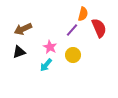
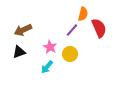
brown arrow: moved 1 px down
yellow circle: moved 3 px left, 1 px up
cyan arrow: moved 1 px right, 2 px down
